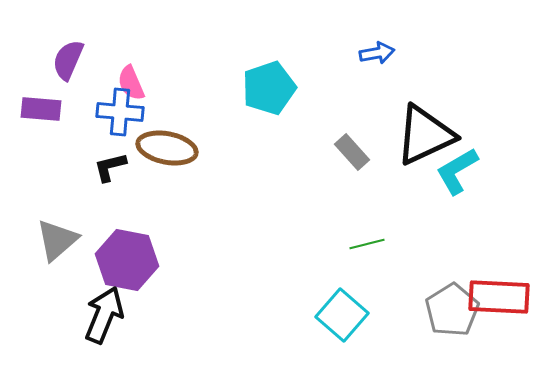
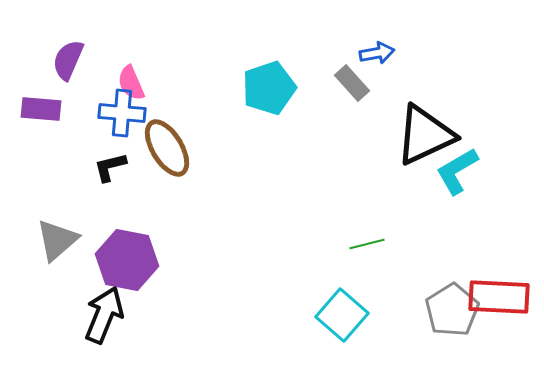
blue cross: moved 2 px right, 1 px down
brown ellipse: rotated 48 degrees clockwise
gray rectangle: moved 69 px up
